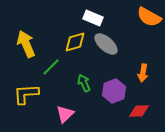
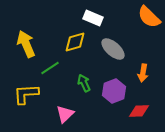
orange semicircle: rotated 15 degrees clockwise
gray ellipse: moved 7 px right, 5 px down
green line: moved 1 px left, 1 px down; rotated 12 degrees clockwise
